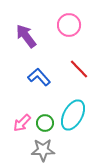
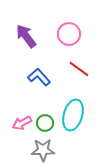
pink circle: moved 9 px down
red line: rotated 10 degrees counterclockwise
cyan ellipse: rotated 12 degrees counterclockwise
pink arrow: rotated 18 degrees clockwise
